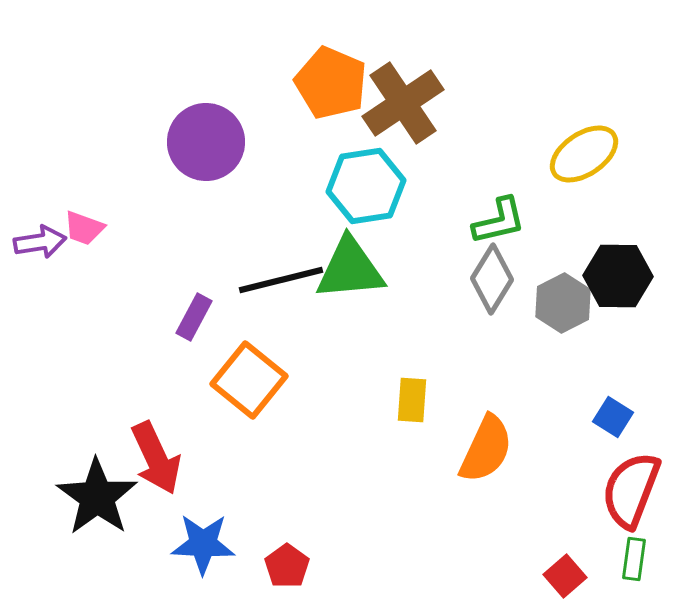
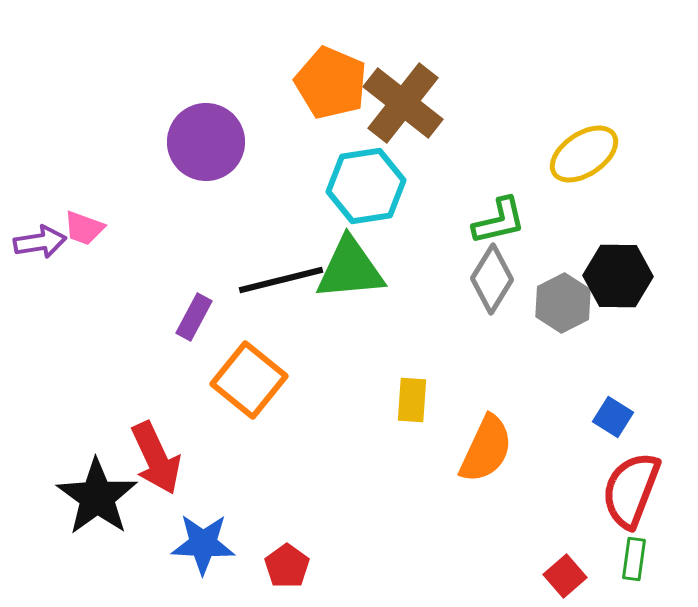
brown cross: rotated 18 degrees counterclockwise
